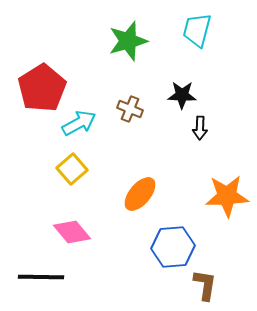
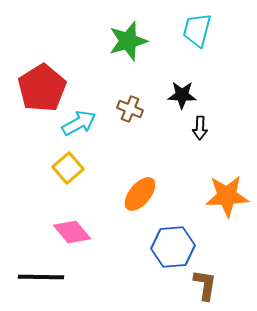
yellow square: moved 4 px left, 1 px up
